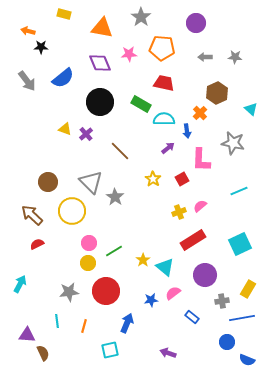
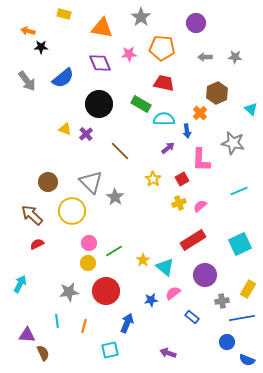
black circle at (100, 102): moved 1 px left, 2 px down
yellow cross at (179, 212): moved 9 px up
